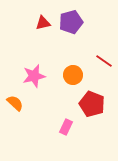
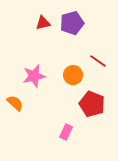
purple pentagon: moved 1 px right, 1 px down
red line: moved 6 px left
pink rectangle: moved 5 px down
